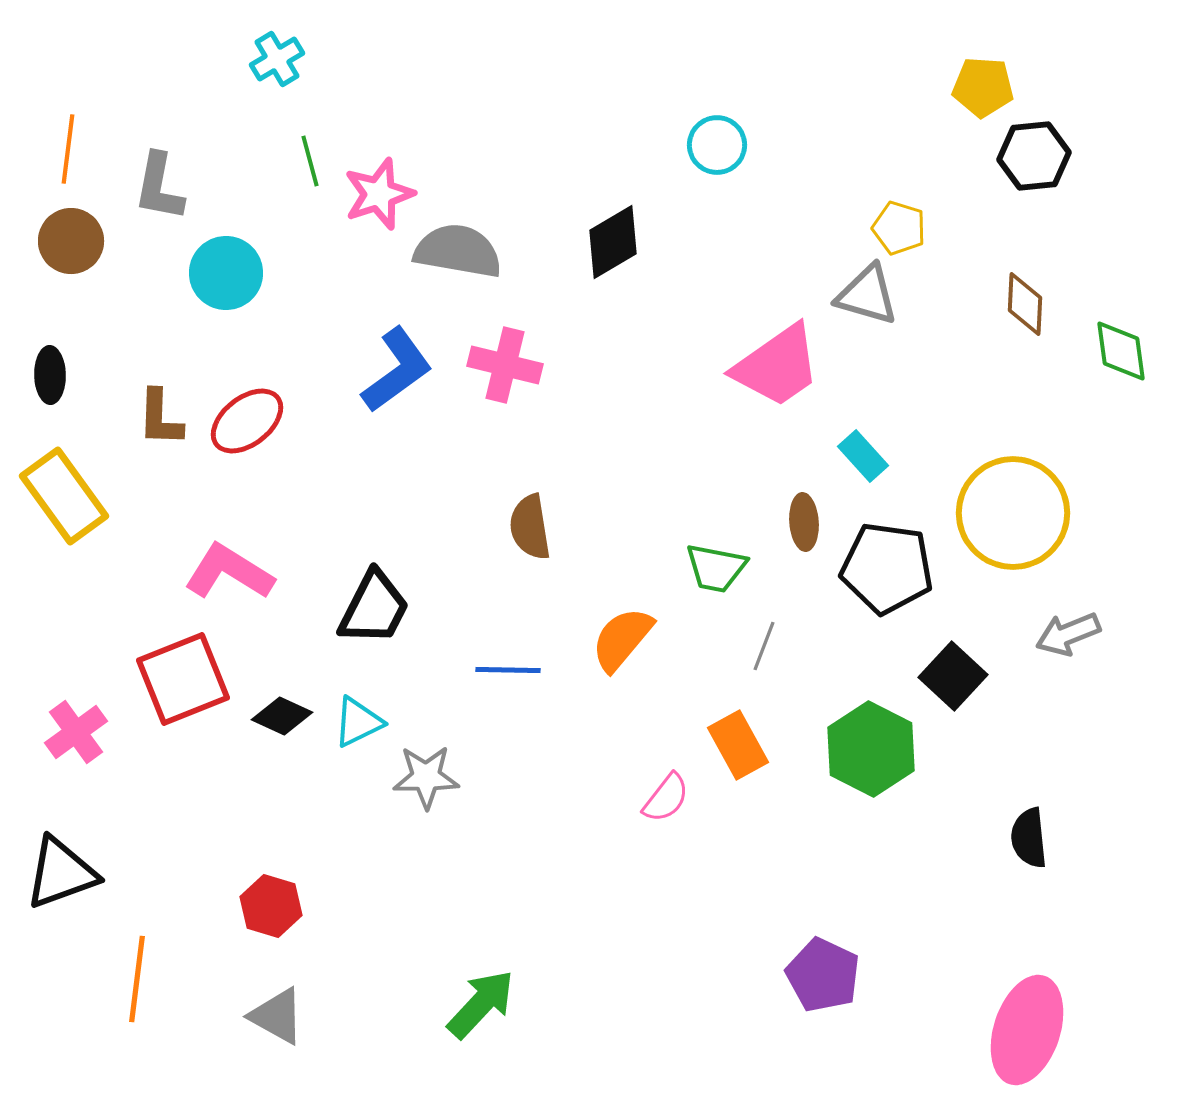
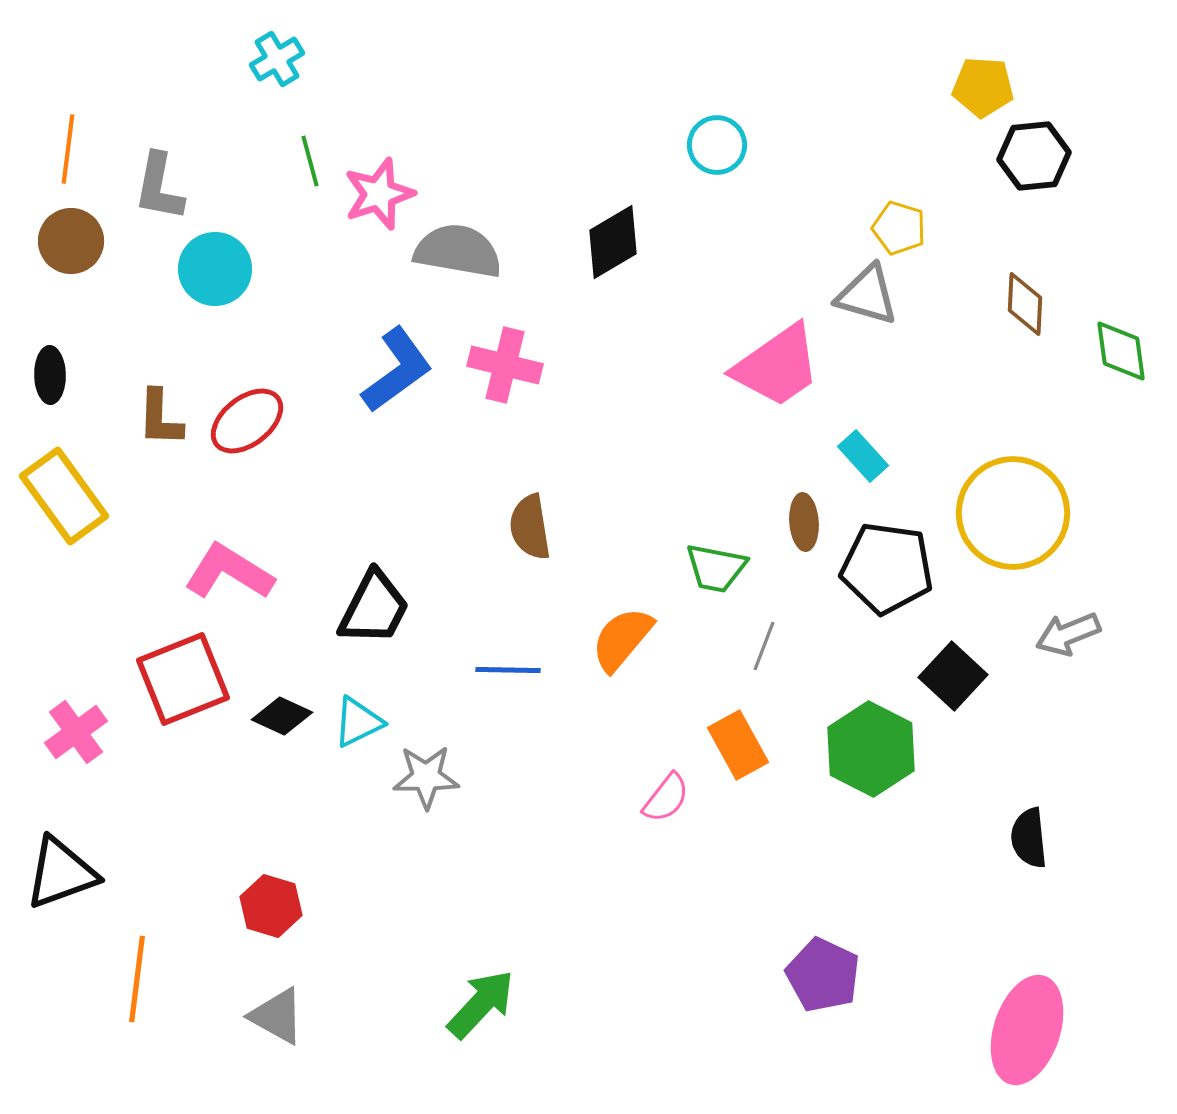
cyan circle at (226, 273): moved 11 px left, 4 px up
